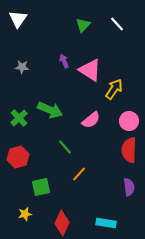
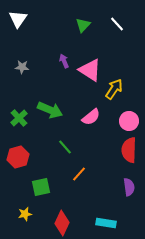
pink semicircle: moved 3 px up
